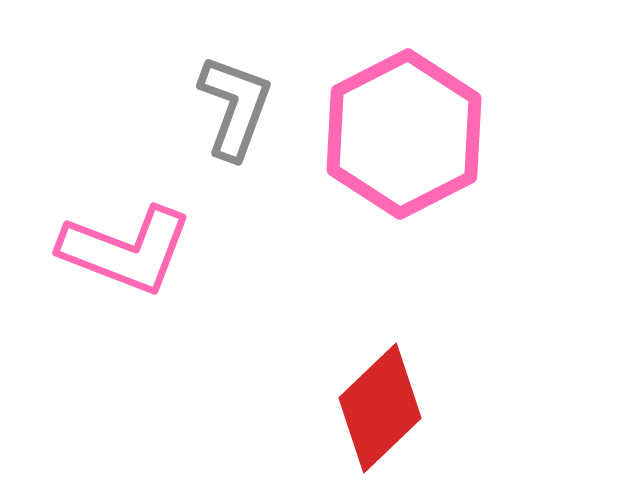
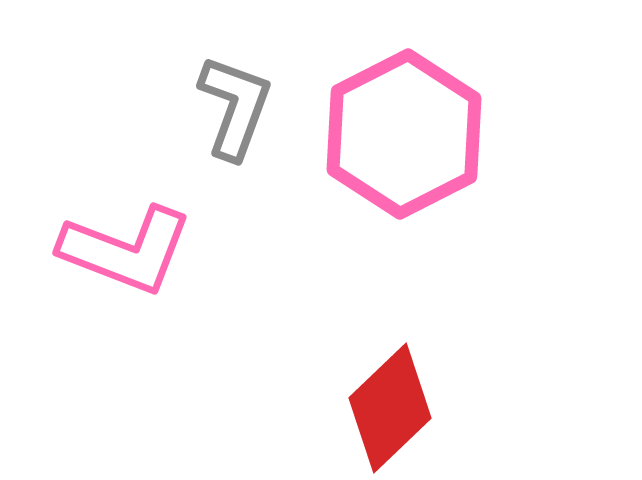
red diamond: moved 10 px right
